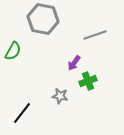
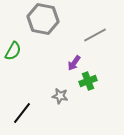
gray line: rotated 10 degrees counterclockwise
